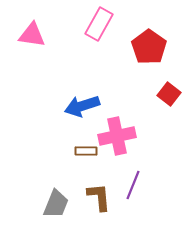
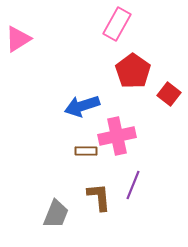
pink rectangle: moved 18 px right
pink triangle: moved 14 px left, 4 px down; rotated 40 degrees counterclockwise
red pentagon: moved 16 px left, 24 px down
gray trapezoid: moved 10 px down
